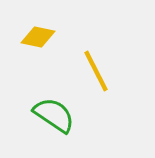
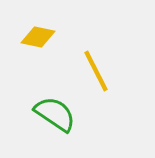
green semicircle: moved 1 px right, 1 px up
